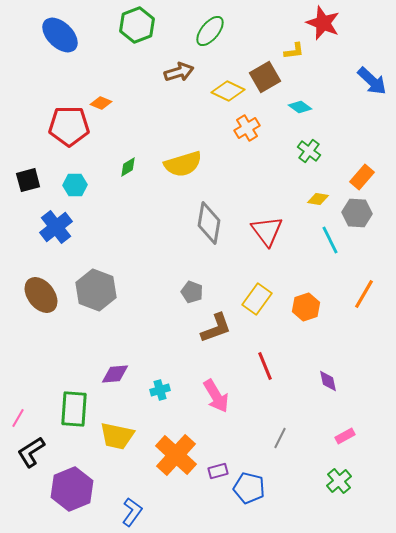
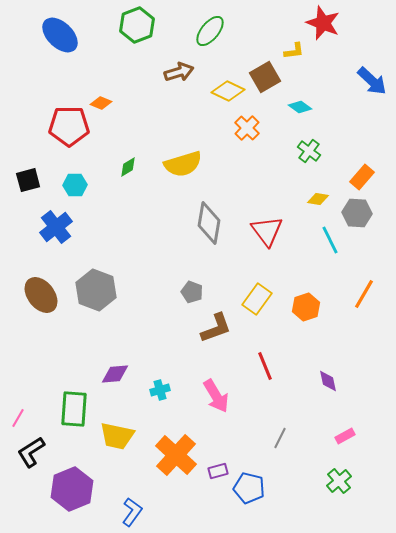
orange cross at (247, 128): rotated 15 degrees counterclockwise
